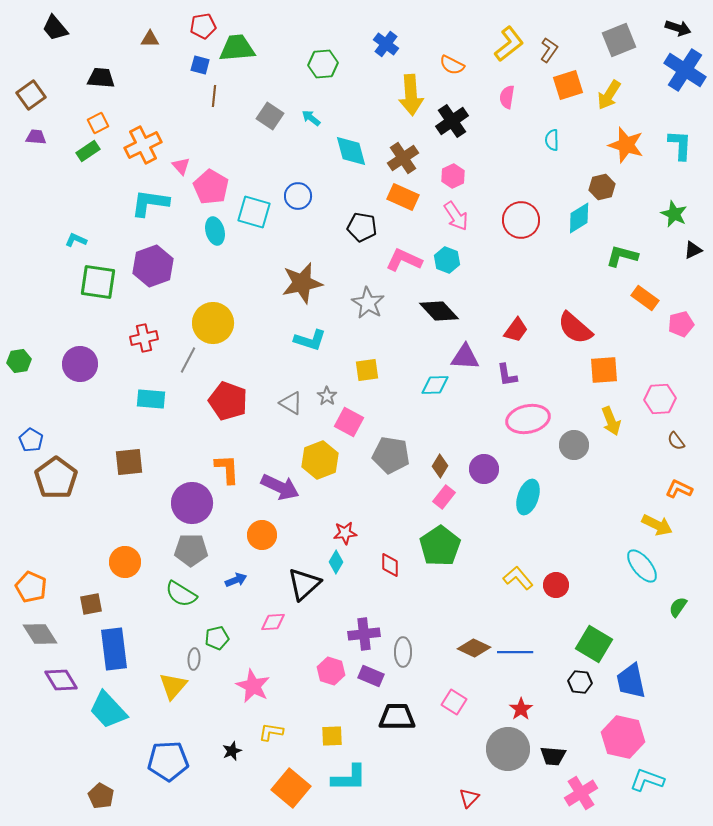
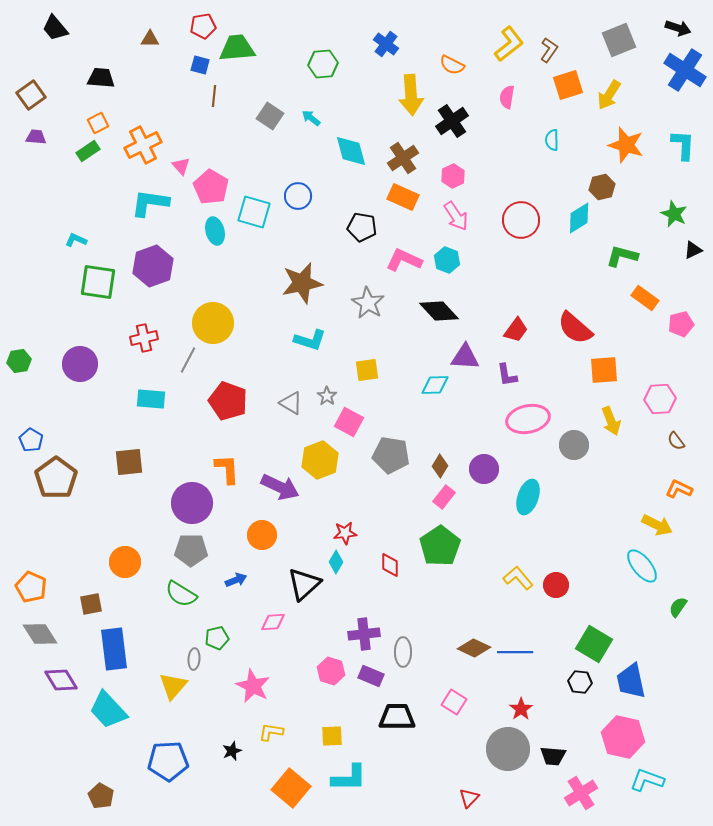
cyan L-shape at (680, 145): moved 3 px right
